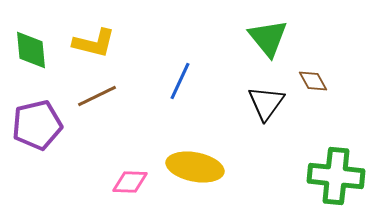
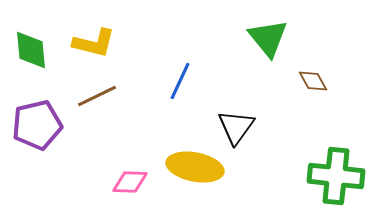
black triangle: moved 30 px left, 24 px down
